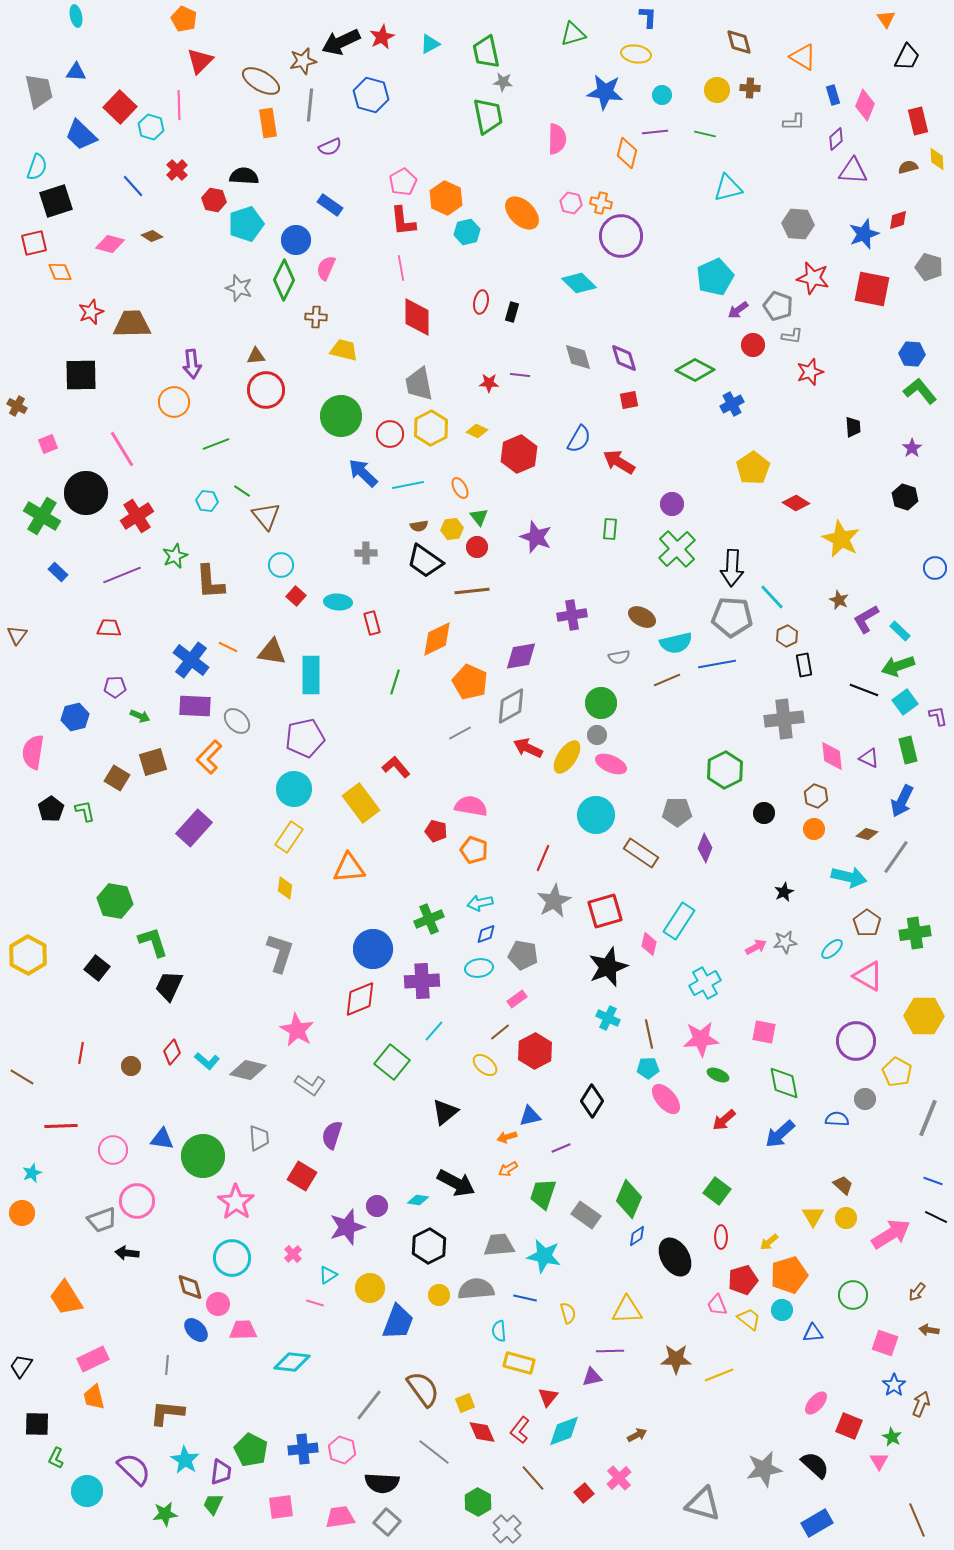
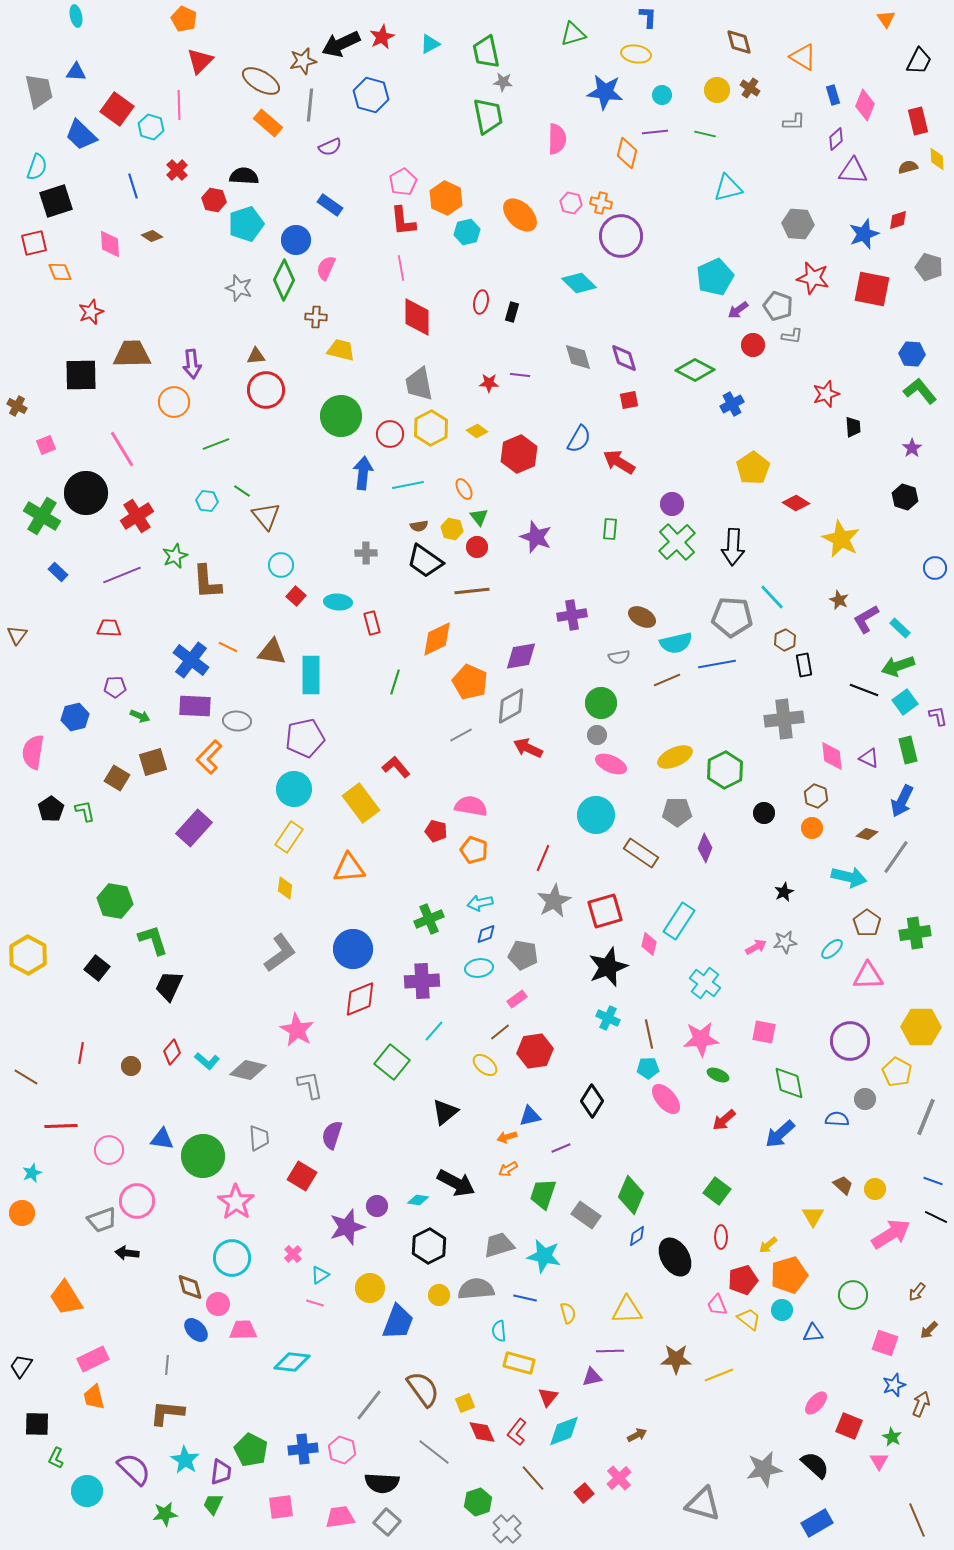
black arrow at (341, 42): moved 2 px down
black trapezoid at (907, 57): moved 12 px right, 4 px down
brown cross at (750, 88): rotated 30 degrees clockwise
red square at (120, 107): moved 3 px left, 2 px down; rotated 8 degrees counterclockwise
orange rectangle at (268, 123): rotated 40 degrees counterclockwise
blue line at (133, 186): rotated 25 degrees clockwise
orange ellipse at (522, 213): moved 2 px left, 2 px down
pink diamond at (110, 244): rotated 72 degrees clockwise
brown trapezoid at (132, 324): moved 30 px down
yellow trapezoid at (344, 350): moved 3 px left
red star at (810, 372): moved 16 px right, 22 px down
yellow diamond at (477, 431): rotated 10 degrees clockwise
pink square at (48, 444): moved 2 px left, 1 px down
blue arrow at (363, 473): rotated 52 degrees clockwise
orange ellipse at (460, 488): moved 4 px right, 1 px down
yellow hexagon at (452, 529): rotated 20 degrees clockwise
green cross at (677, 549): moved 7 px up
black arrow at (732, 568): moved 1 px right, 21 px up
brown L-shape at (210, 582): moved 3 px left
cyan rectangle at (900, 631): moved 3 px up
brown hexagon at (787, 636): moved 2 px left, 4 px down
gray ellipse at (237, 721): rotated 40 degrees counterclockwise
gray line at (460, 733): moved 1 px right, 2 px down
yellow ellipse at (567, 757): moved 108 px right; rotated 32 degrees clockwise
orange circle at (814, 829): moved 2 px left, 1 px up
green L-shape at (153, 942): moved 2 px up
blue circle at (373, 949): moved 20 px left
gray L-shape at (280, 953): rotated 36 degrees clockwise
pink triangle at (868, 976): rotated 32 degrees counterclockwise
cyan cross at (705, 983): rotated 24 degrees counterclockwise
yellow hexagon at (924, 1016): moved 3 px left, 11 px down
purple circle at (856, 1041): moved 6 px left
red hexagon at (535, 1051): rotated 20 degrees clockwise
brown line at (22, 1077): moved 4 px right
green diamond at (784, 1083): moved 5 px right
gray L-shape at (310, 1085): rotated 136 degrees counterclockwise
gray line at (928, 1118): moved 2 px left, 1 px up
pink circle at (113, 1150): moved 4 px left
green diamond at (629, 1199): moved 2 px right, 4 px up
yellow circle at (846, 1218): moved 29 px right, 29 px up
yellow arrow at (769, 1242): moved 1 px left, 3 px down
gray trapezoid at (499, 1245): rotated 12 degrees counterclockwise
cyan triangle at (328, 1275): moved 8 px left
brown arrow at (929, 1330): rotated 54 degrees counterclockwise
blue star at (894, 1385): rotated 15 degrees clockwise
red L-shape at (520, 1430): moved 3 px left, 2 px down
green hexagon at (478, 1502): rotated 12 degrees clockwise
